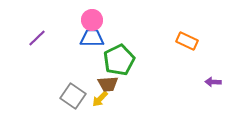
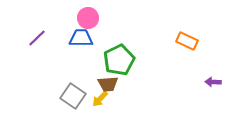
pink circle: moved 4 px left, 2 px up
blue trapezoid: moved 11 px left
